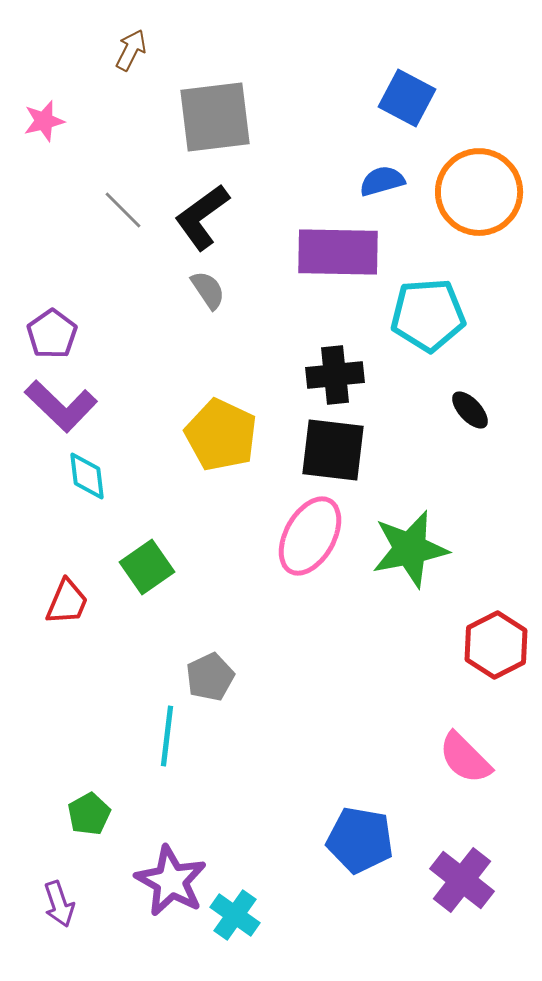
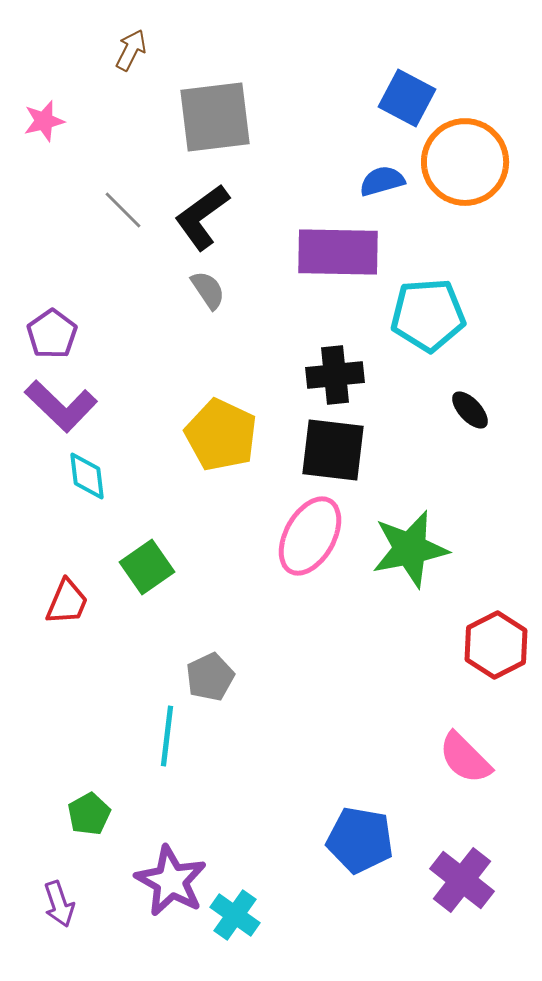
orange circle: moved 14 px left, 30 px up
